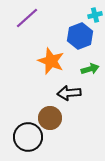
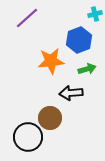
cyan cross: moved 1 px up
blue hexagon: moved 1 px left, 4 px down
orange star: rotated 28 degrees counterclockwise
green arrow: moved 3 px left
black arrow: moved 2 px right
